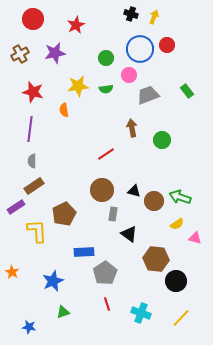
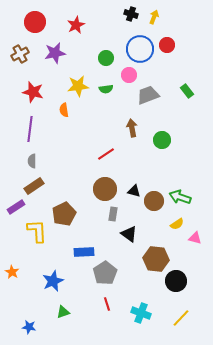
red circle at (33, 19): moved 2 px right, 3 px down
brown circle at (102, 190): moved 3 px right, 1 px up
